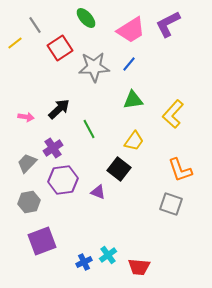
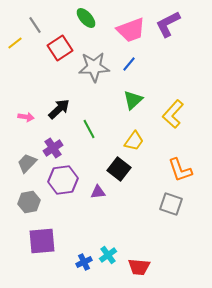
pink trapezoid: rotated 12 degrees clockwise
green triangle: rotated 35 degrees counterclockwise
purple triangle: rotated 28 degrees counterclockwise
purple square: rotated 16 degrees clockwise
